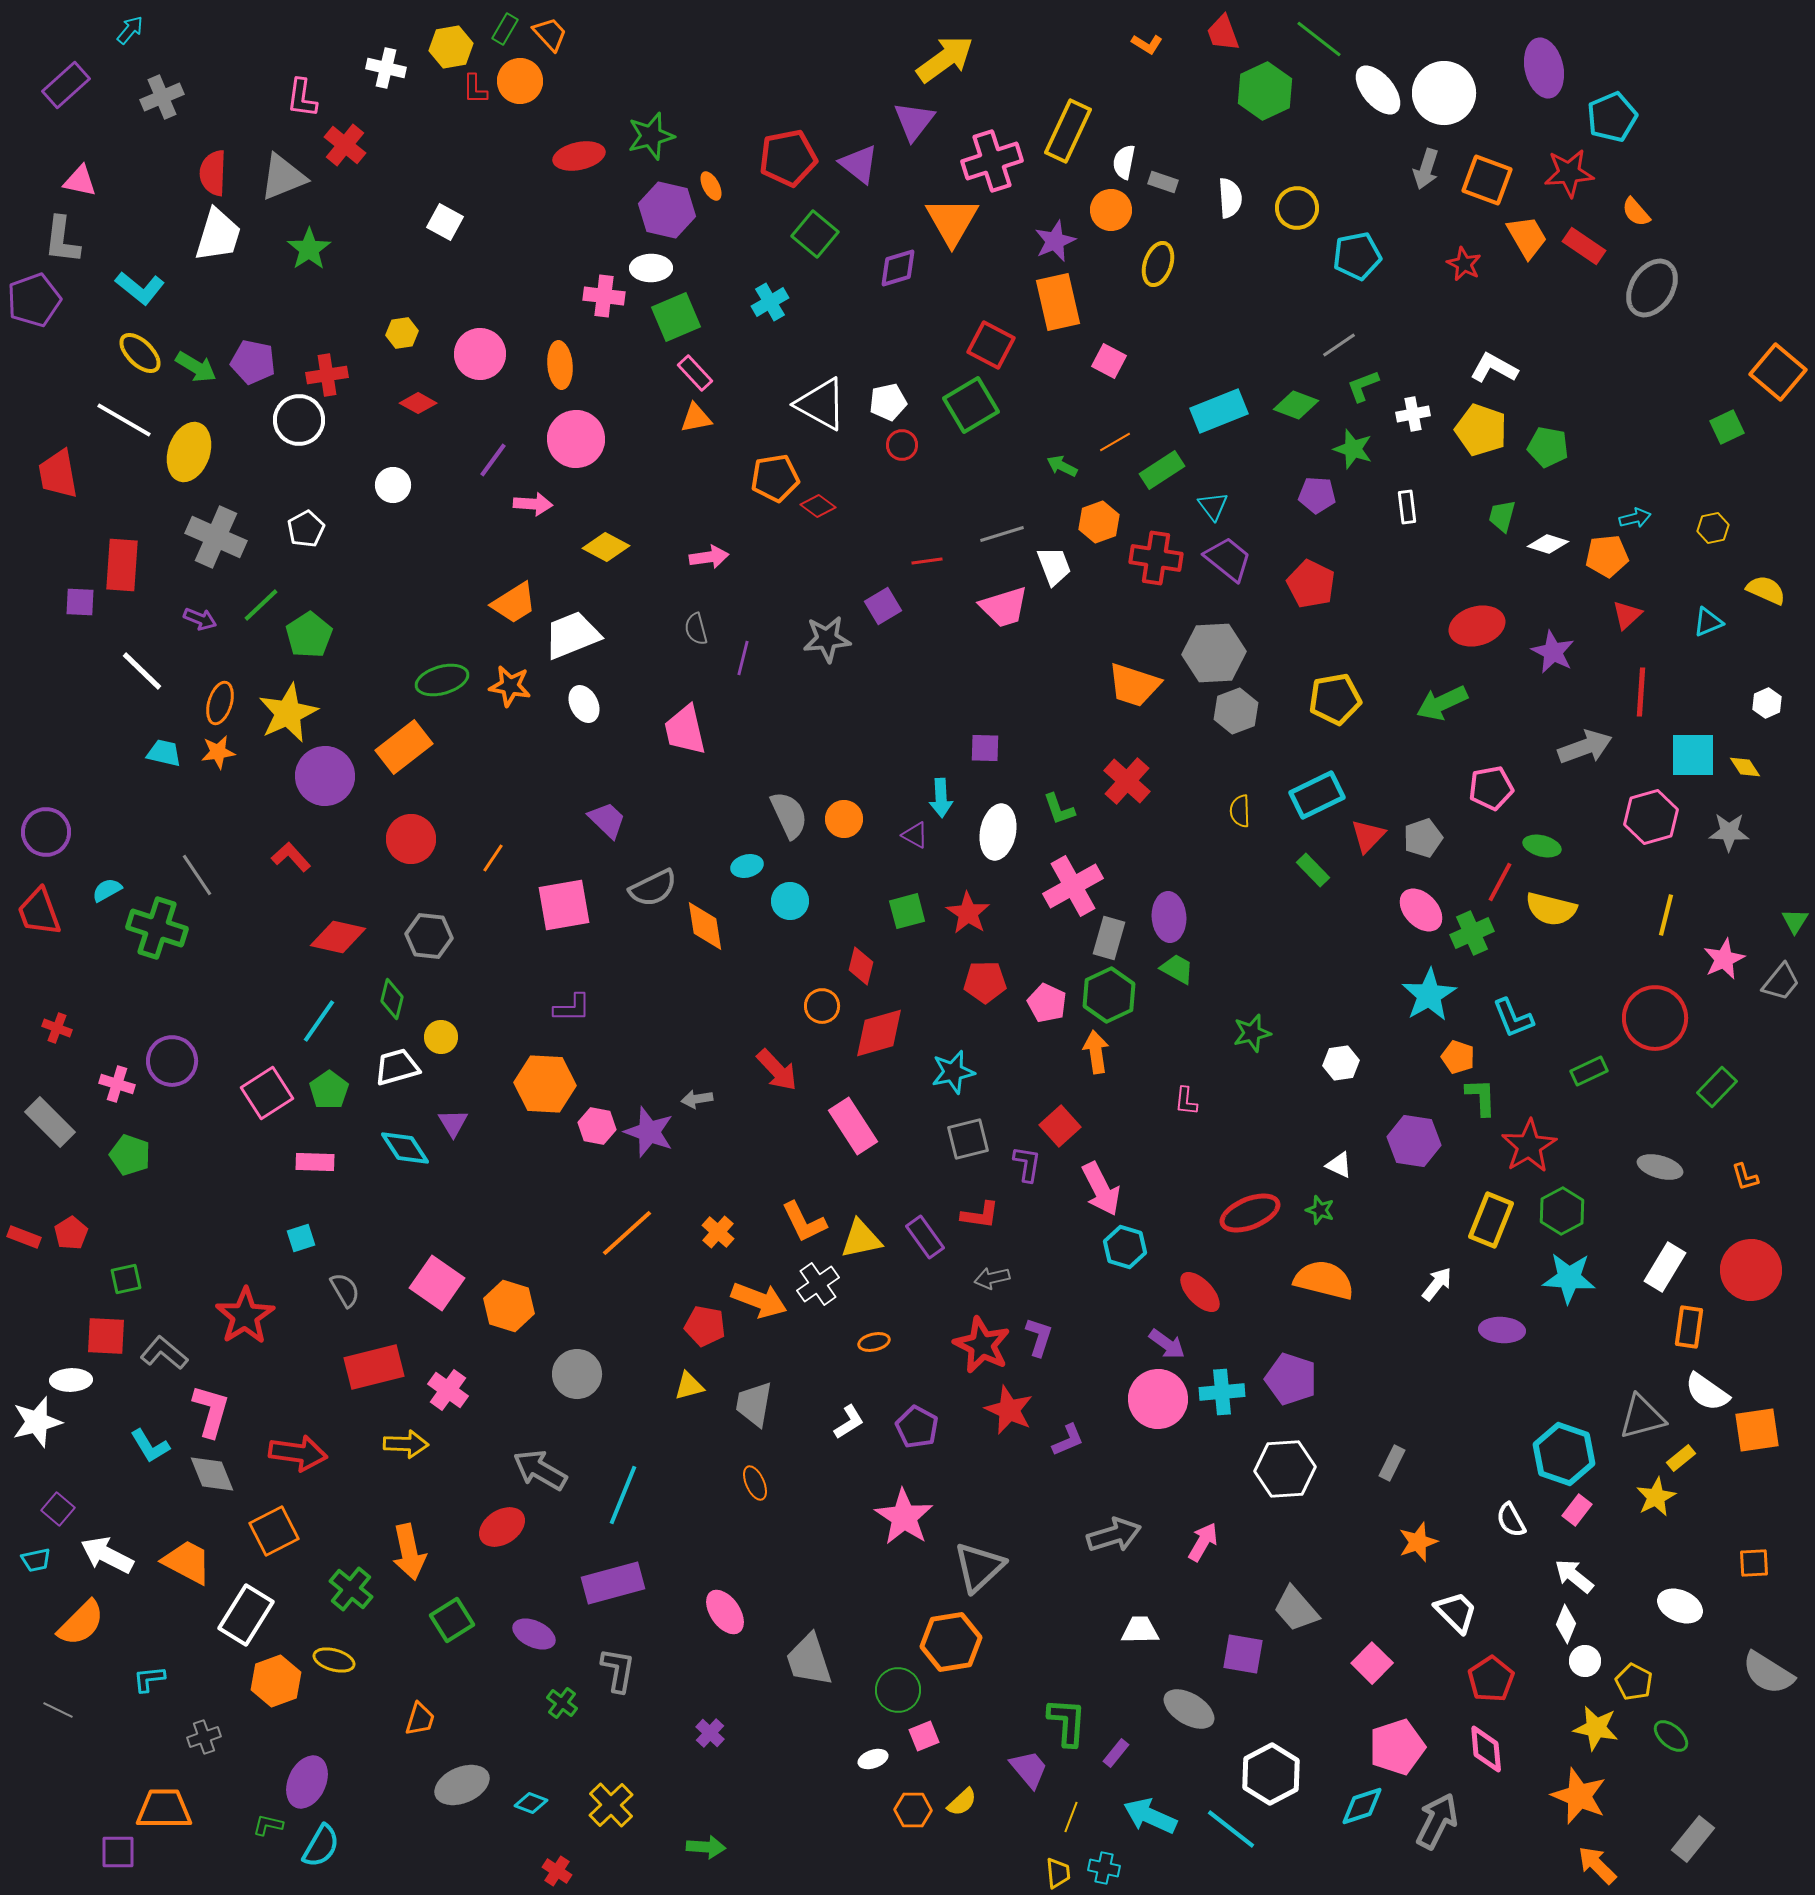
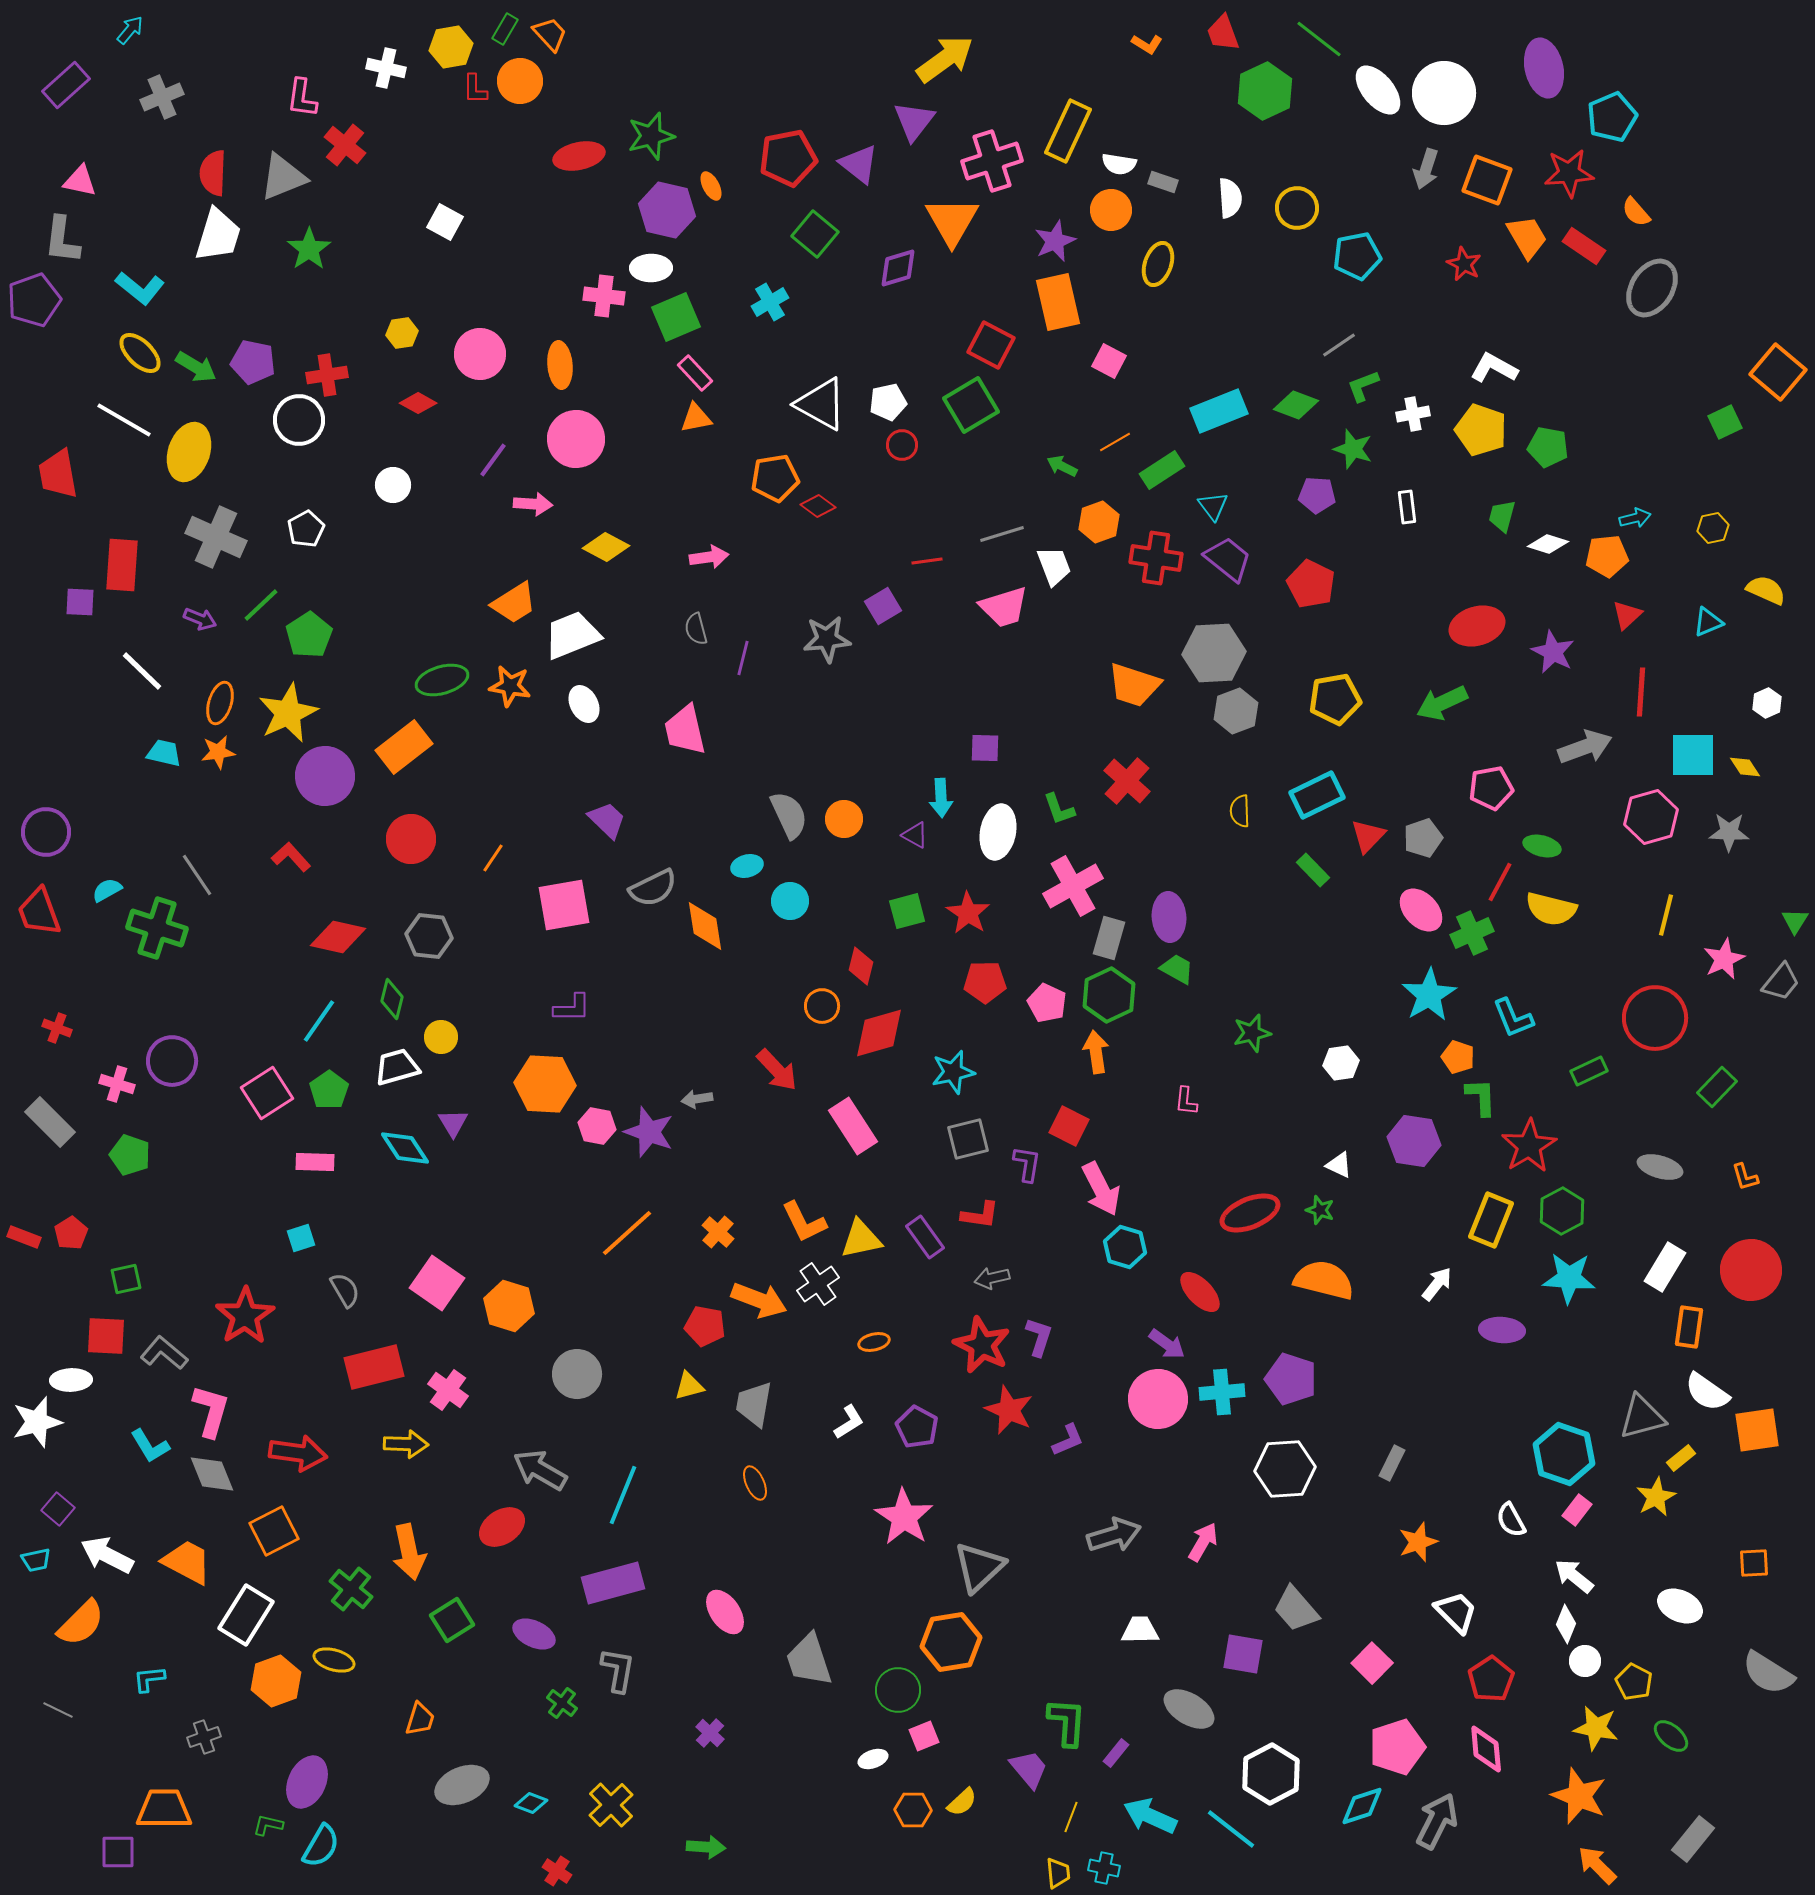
white semicircle at (1124, 162): moved 5 px left, 2 px down; rotated 92 degrees counterclockwise
green square at (1727, 427): moved 2 px left, 5 px up
red square at (1060, 1126): moved 9 px right; rotated 21 degrees counterclockwise
